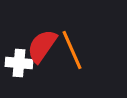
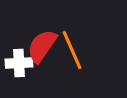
white cross: rotated 8 degrees counterclockwise
